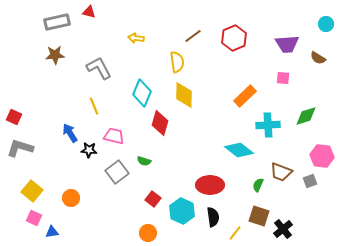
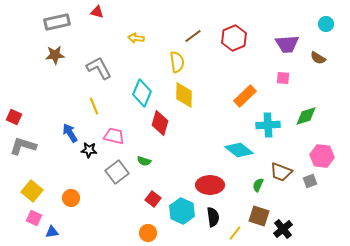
red triangle at (89, 12): moved 8 px right
gray L-shape at (20, 148): moved 3 px right, 2 px up
